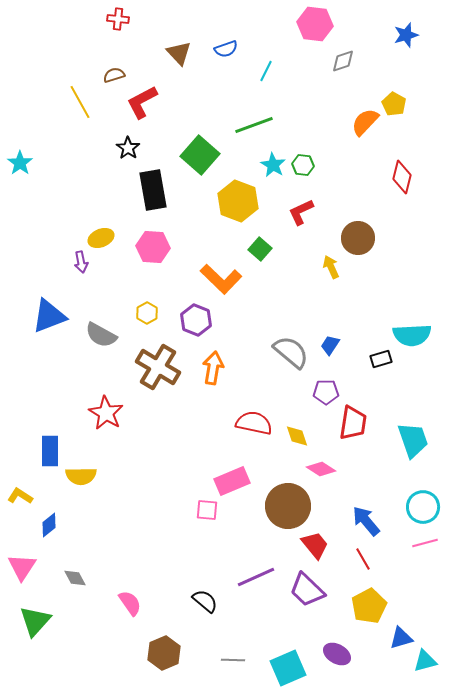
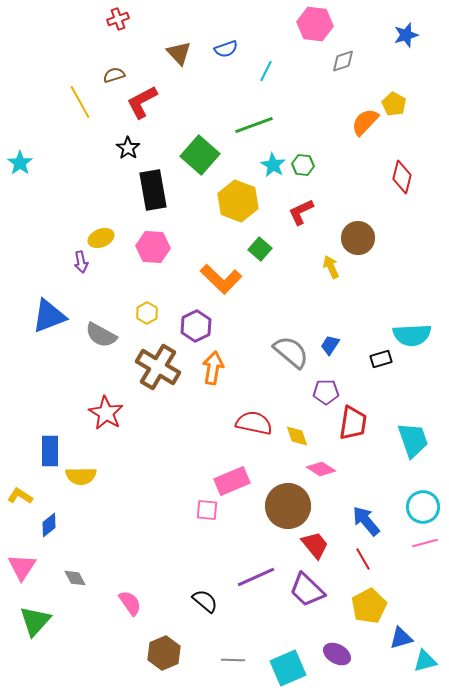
red cross at (118, 19): rotated 25 degrees counterclockwise
purple hexagon at (196, 320): moved 6 px down; rotated 12 degrees clockwise
